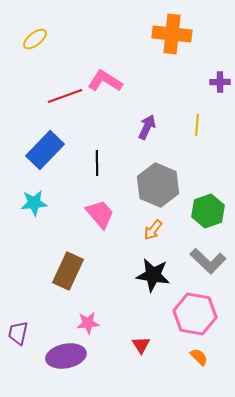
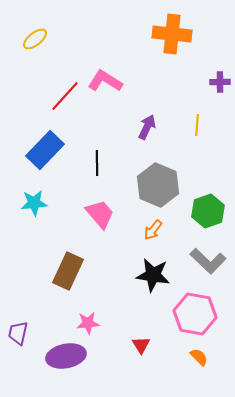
red line: rotated 28 degrees counterclockwise
